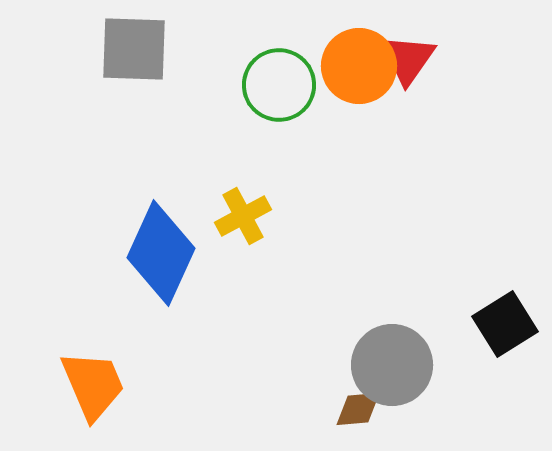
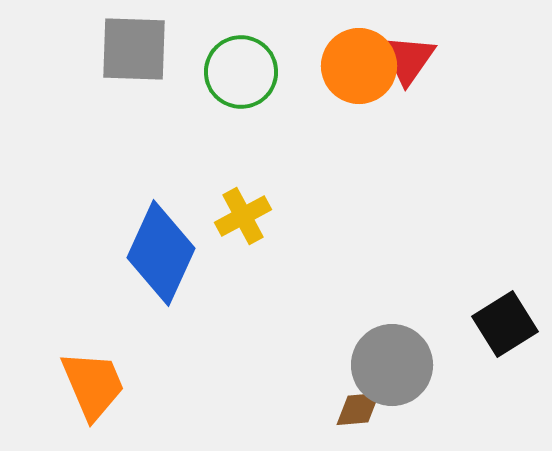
green circle: moved 38 px left, 13 px up
